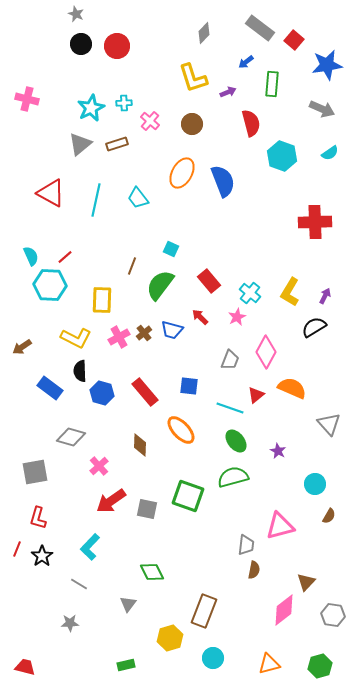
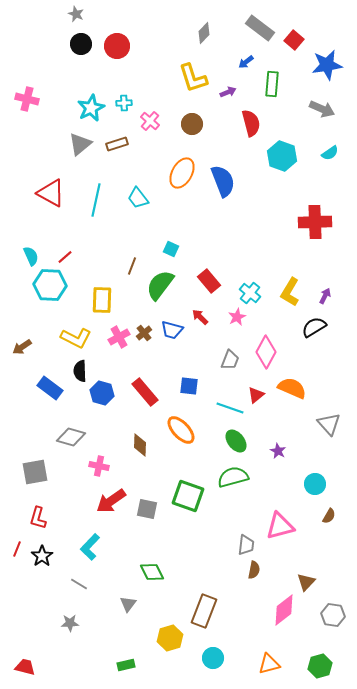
pink cross at (99, 466): rotated 36 degrees counterclockwise
